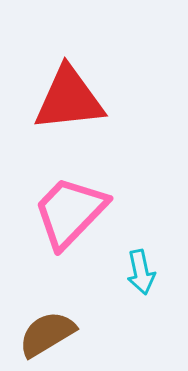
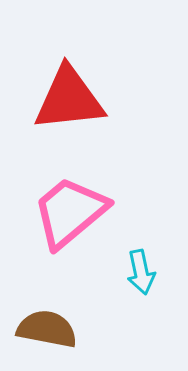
pink trapezoid: rotated 6 degrees clockwise
brown semicircle: moved 5 px up; rotated 42 degrees clockwise
